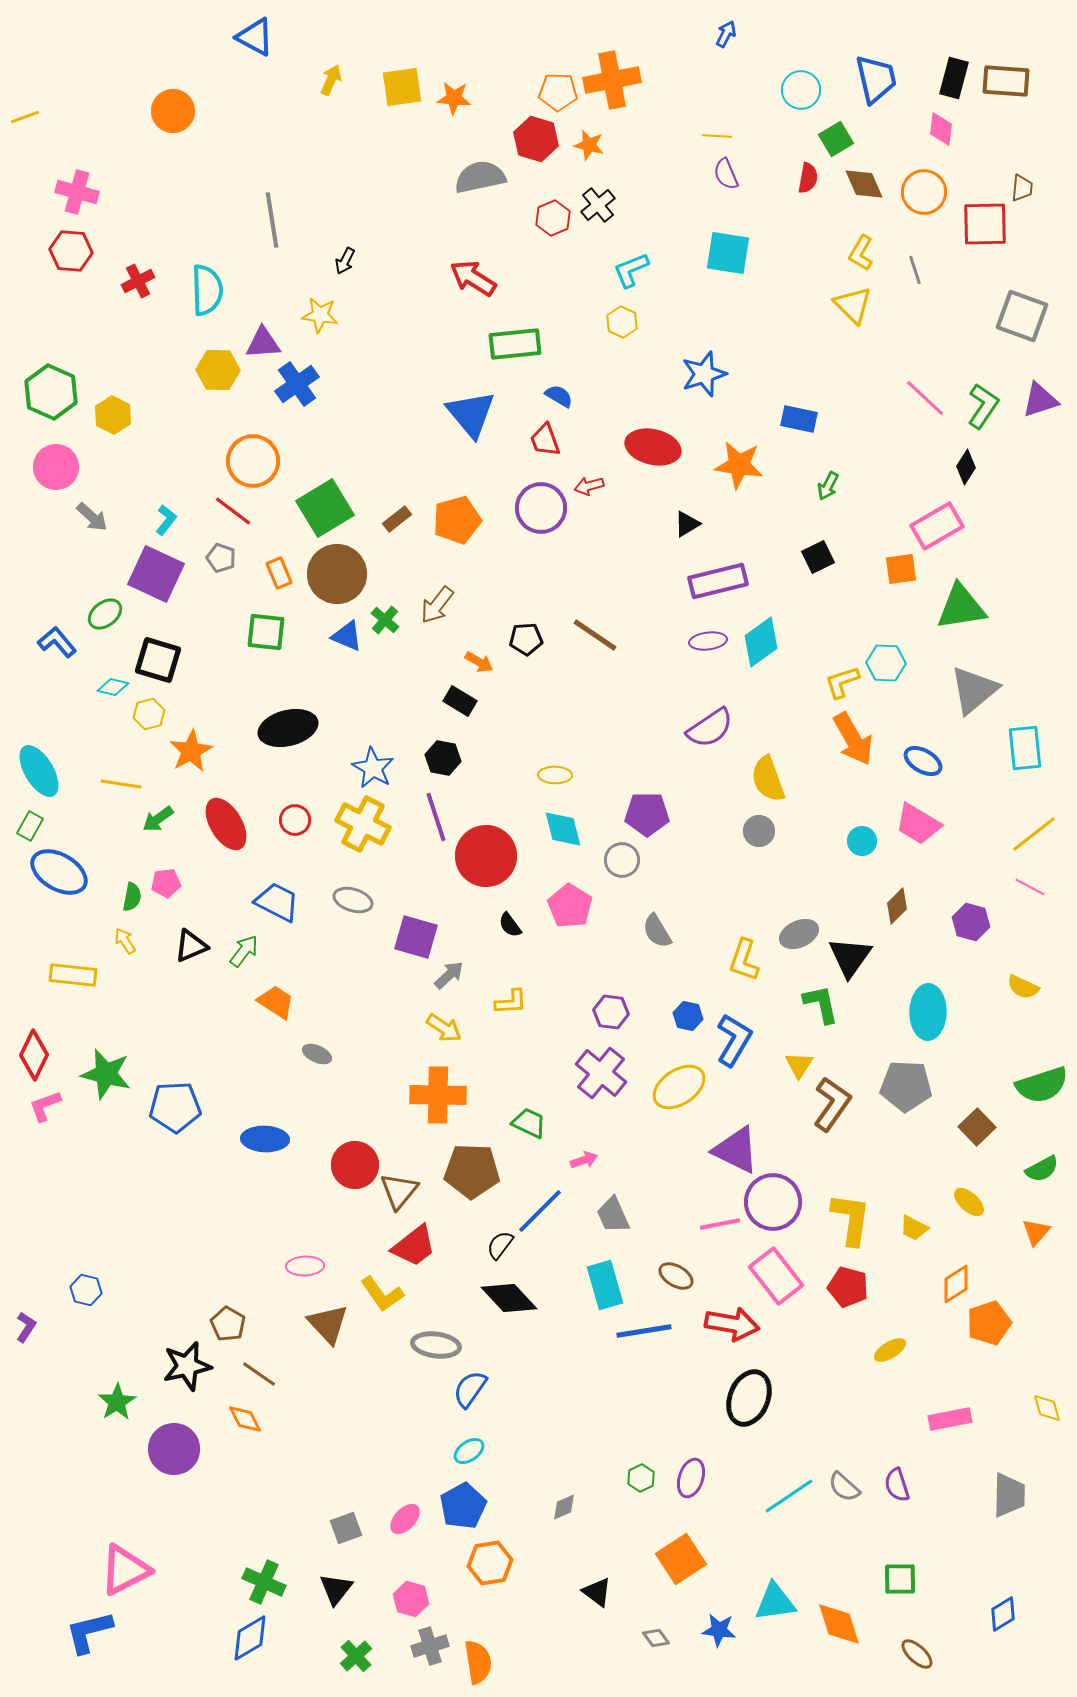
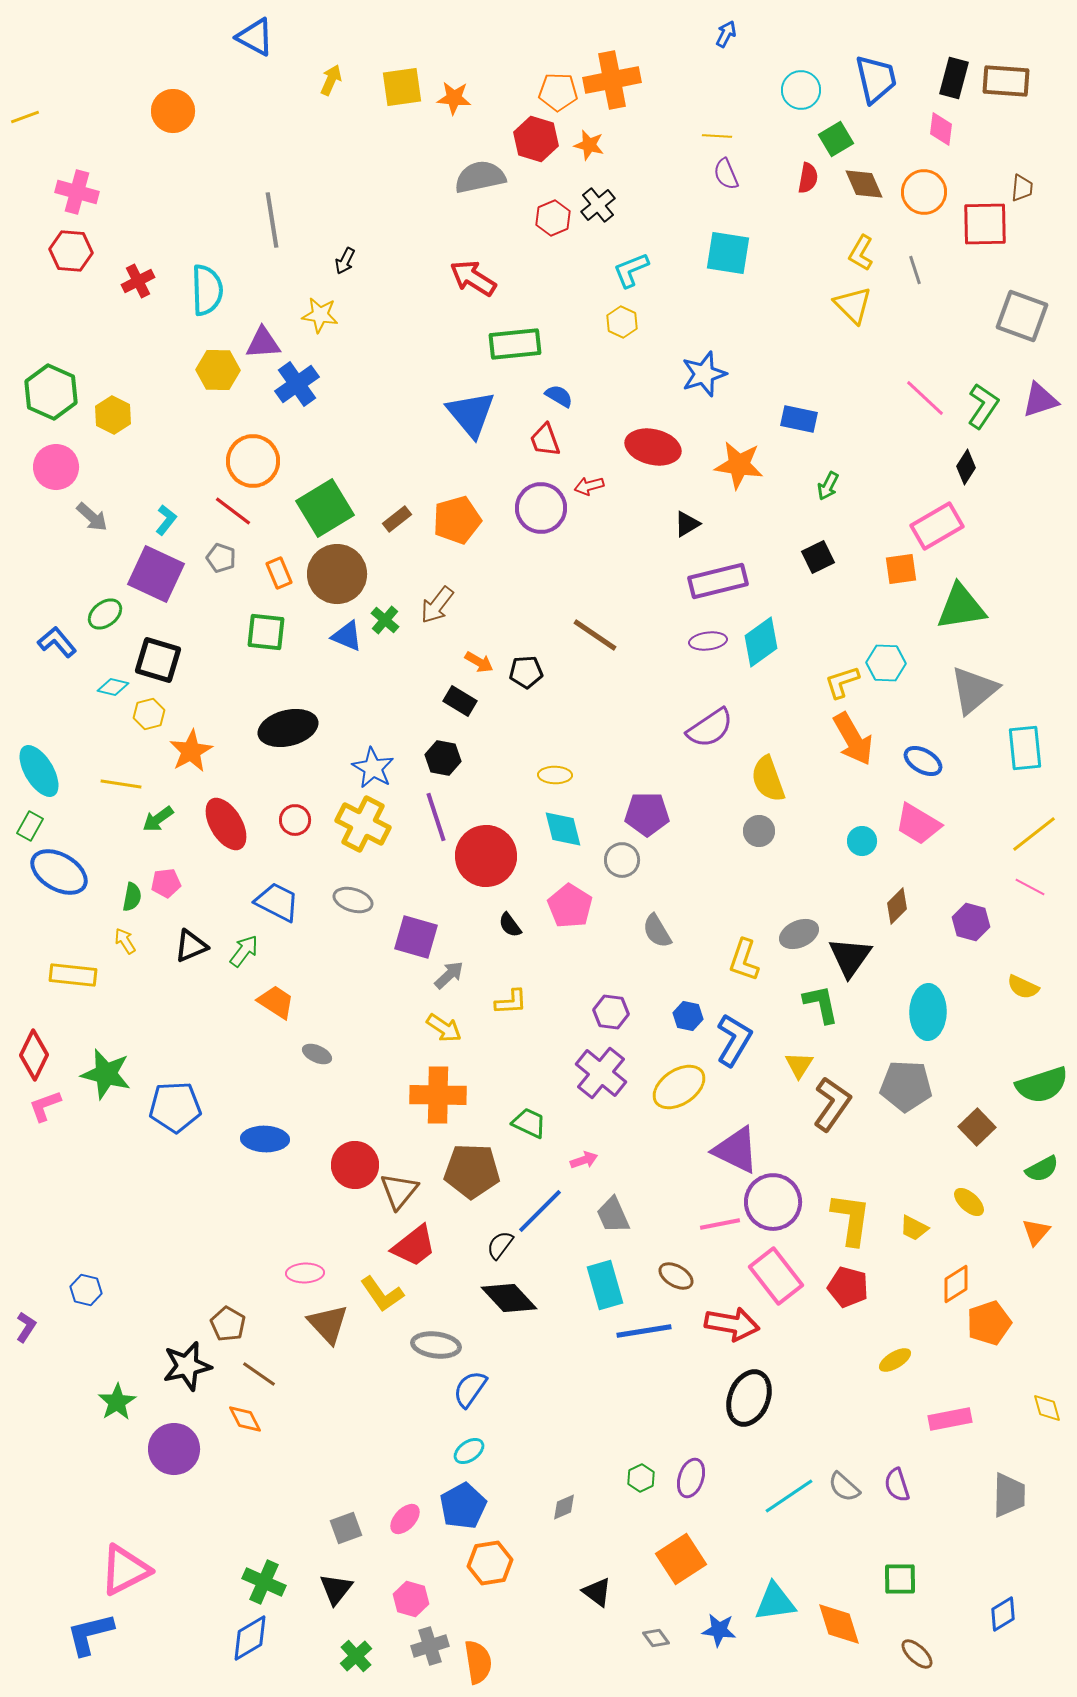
black pentagon at (526, 639): moved 33 px down
pink ellipse at (305, 1266): moved 7 px down
yellow ellipse at (890, 1350): moved 5 px right, 10 px down
blue L-shape at (89, 1632): moved 1 px right, 2 px down
